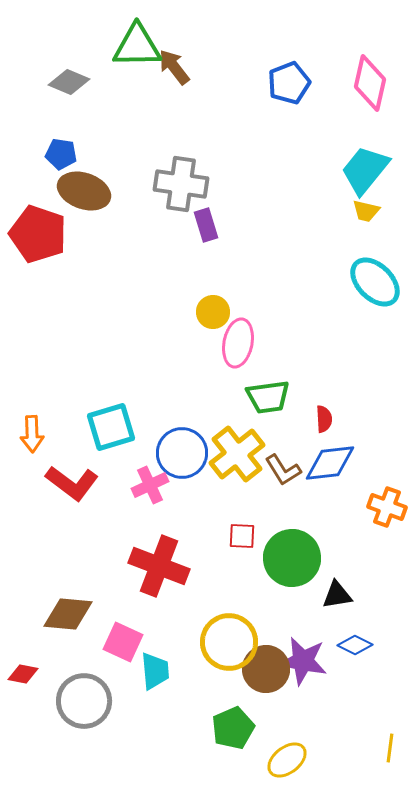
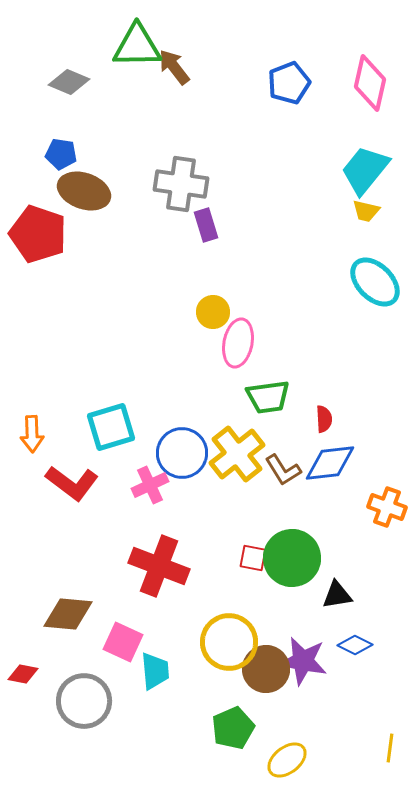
red square at (242, 536): moved 11 px right, 22 px down; rotated 8 degrees clockwise
